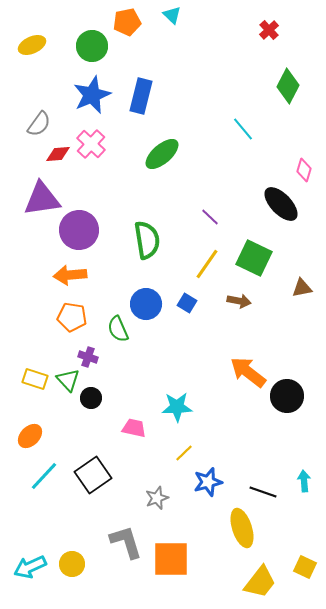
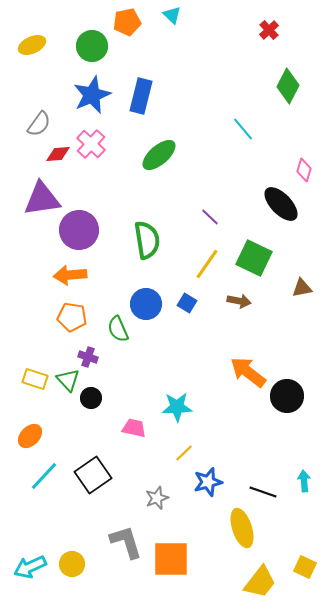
green ellipse at (162, 154): moved 3 px left, 1 px down
